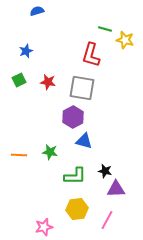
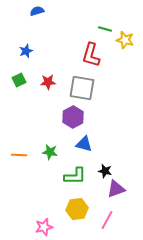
red star: rotated 14 degrees counterclockwise
blue triangle: moved 3 px down
purple triangle: rotated 18 degrees counterclockwise
